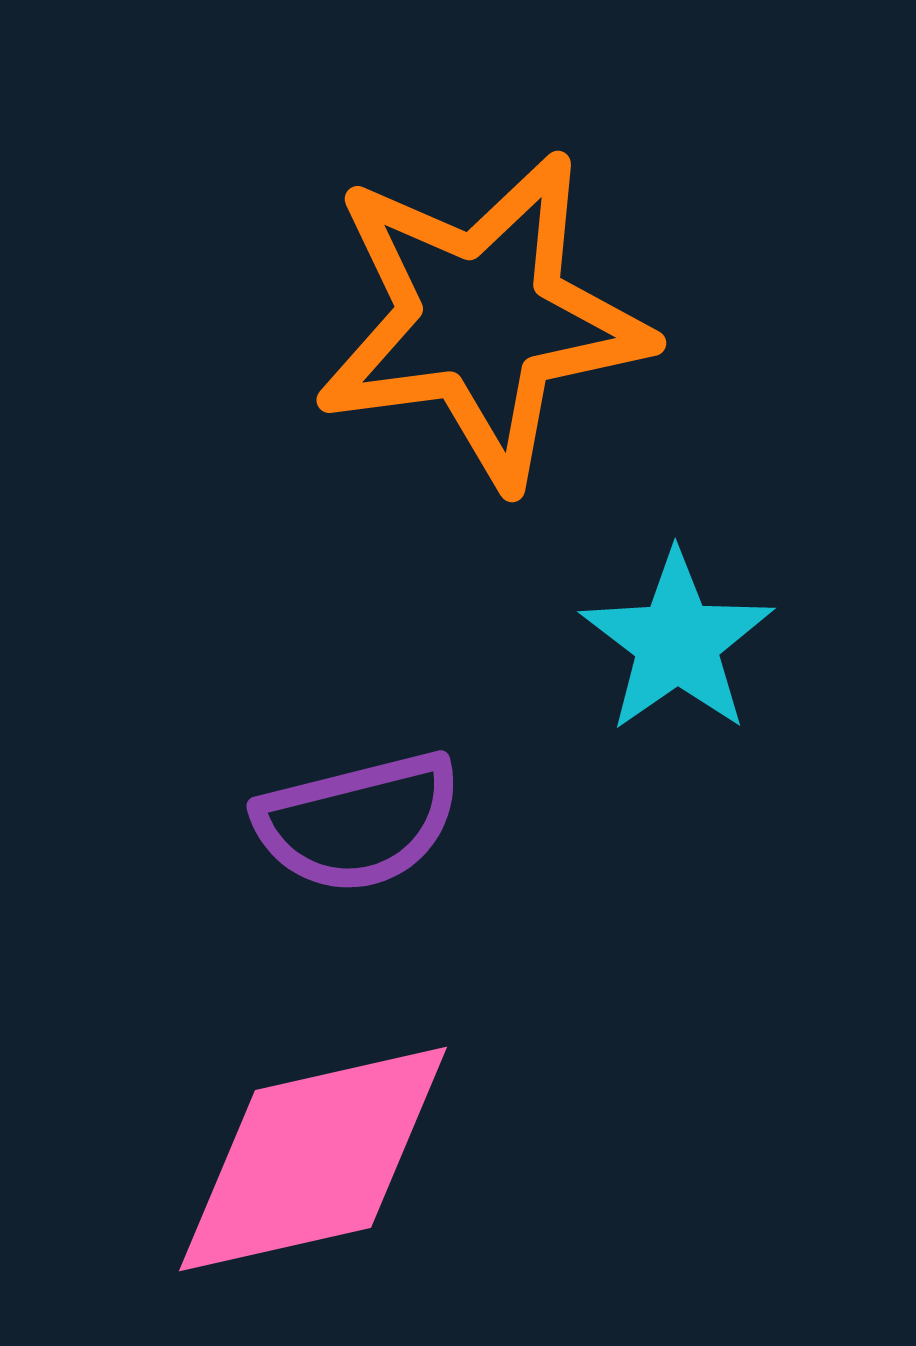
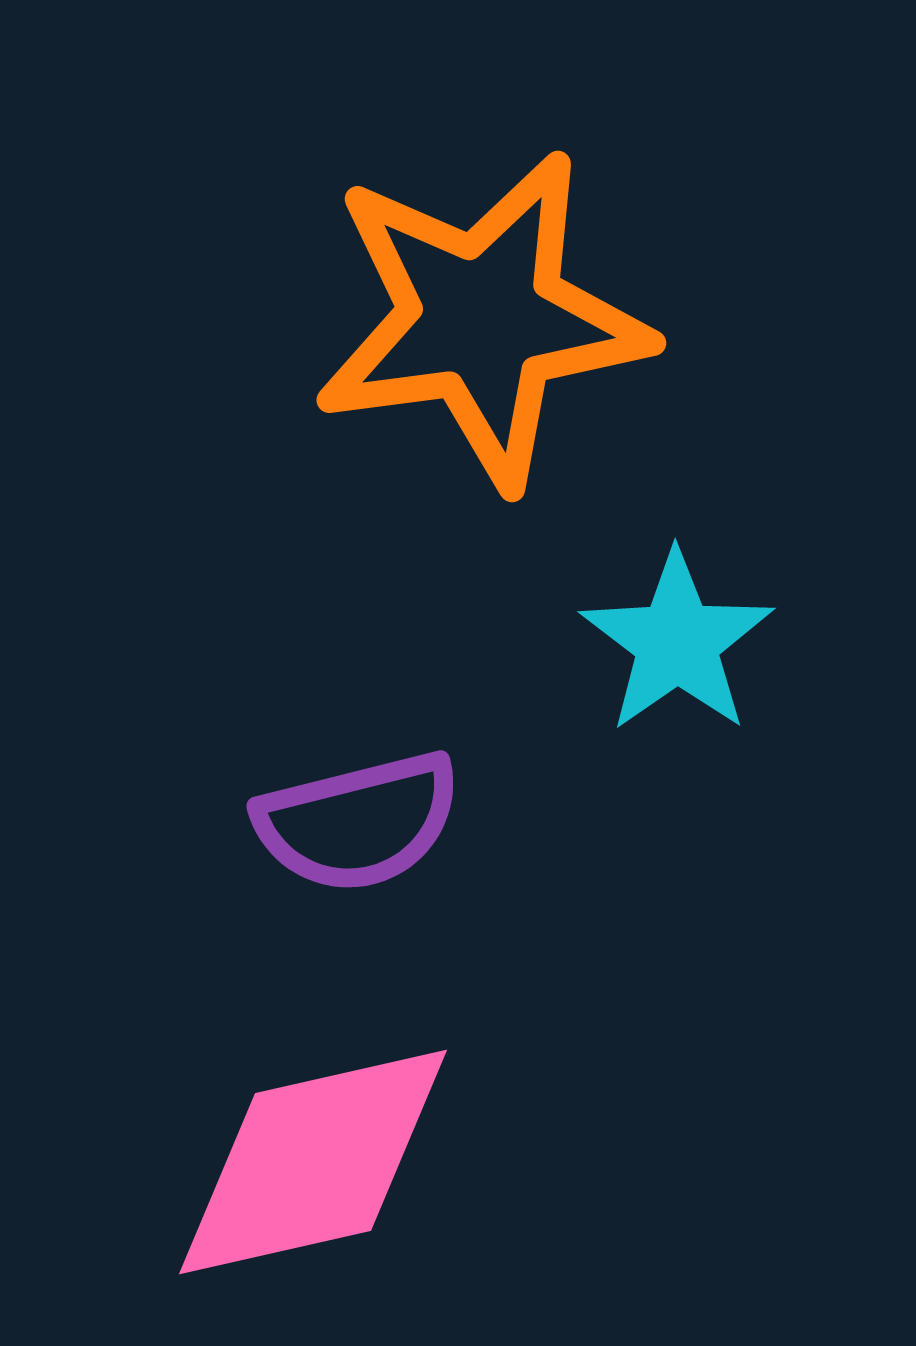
pink diamond: moved 3 px down
